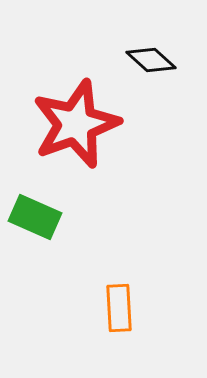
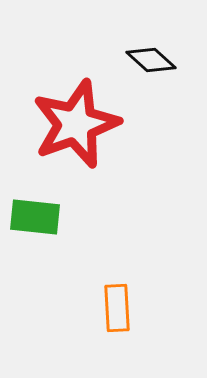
green rectangle: rotated 18 degrees counterclockwise
orange rectangle: moved 2 px left
